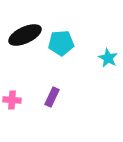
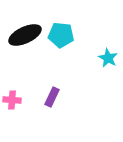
cyan pentagon: moved 8 px up; rotated 10 degrees clockwise
